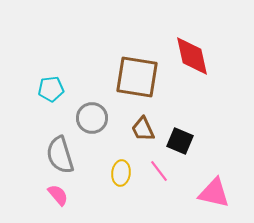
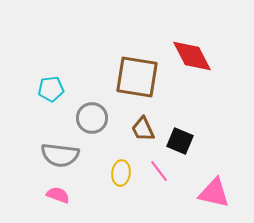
red diamond: rotated 15 degrees counterclockwise
gray semicircle: rotated 66 degrees counterclockwise
pink semicircle: rotated 30 degrees counterclockwise
